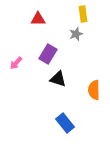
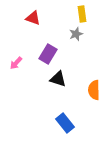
yellow rectangle: moved 1 px left
red triangle: moved 5 px left, 1 px up; rotated 21 degrees clockwise
